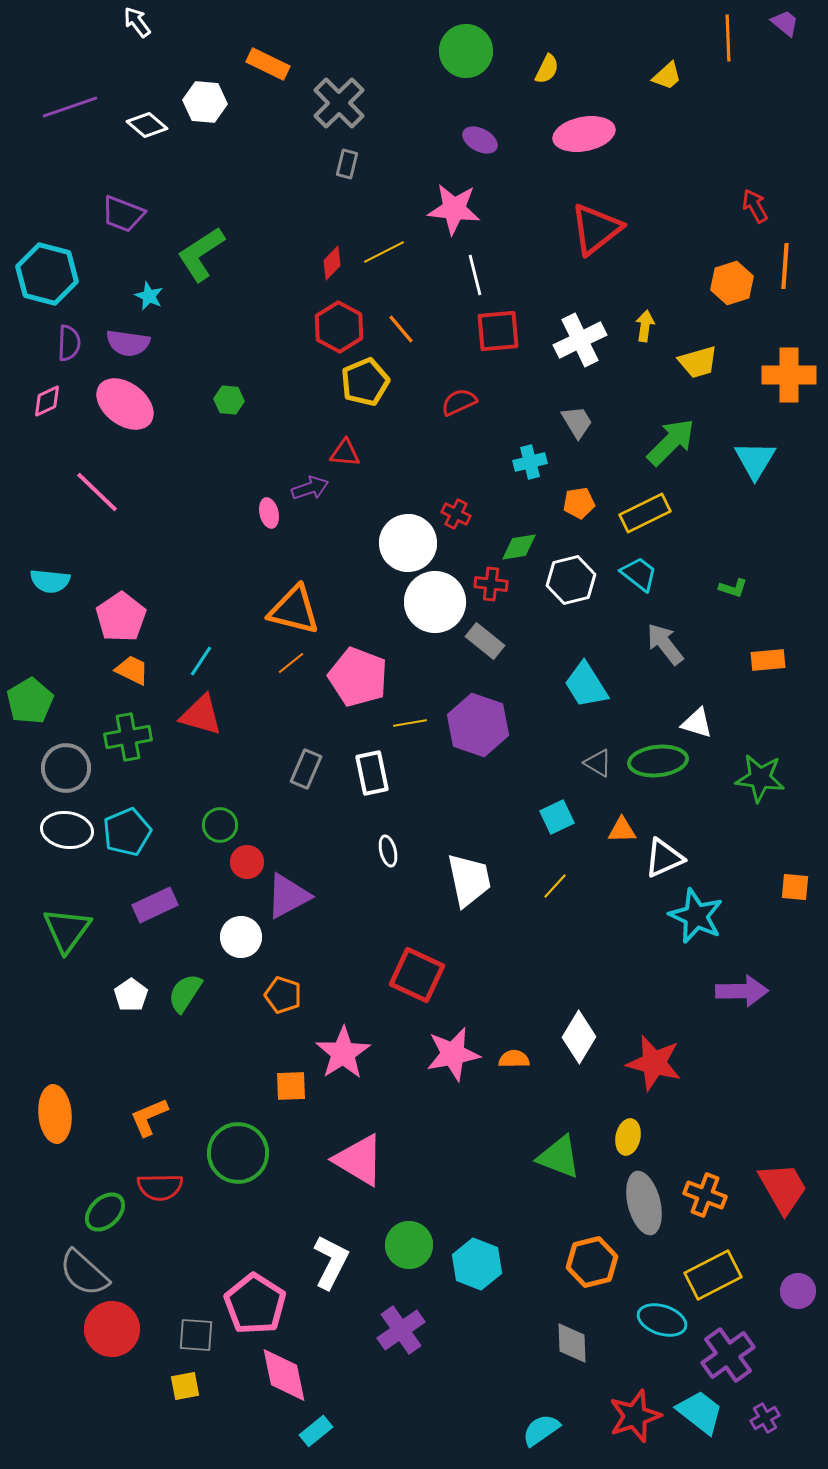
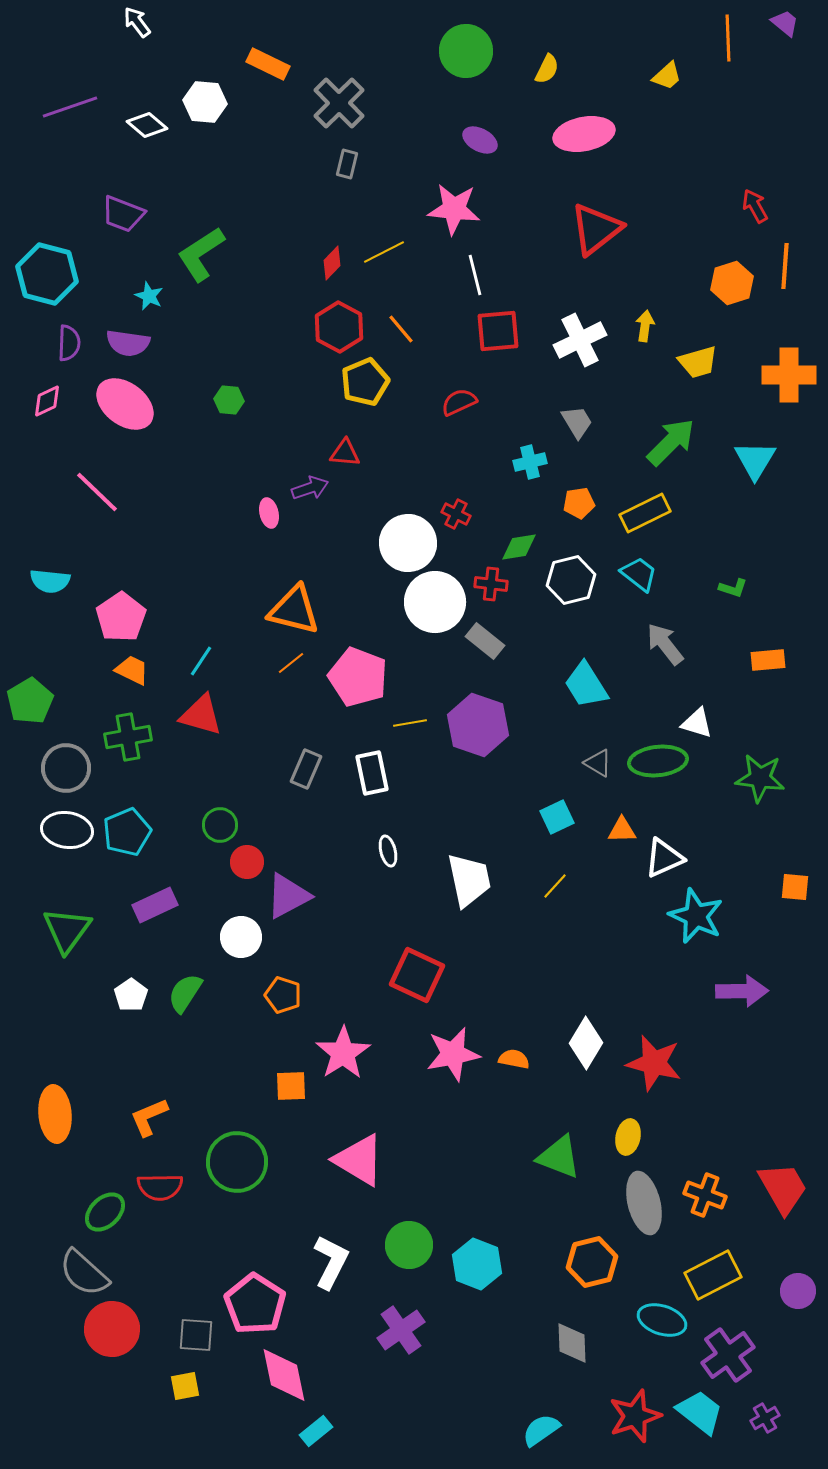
white diamond at (579, 1037): moved 7 px right, 6 px down
orange semicircle at (514, 1059): rotated 12 degrees clockwise
green circle at (238, 1153): moved 1 px left, 9 px down
